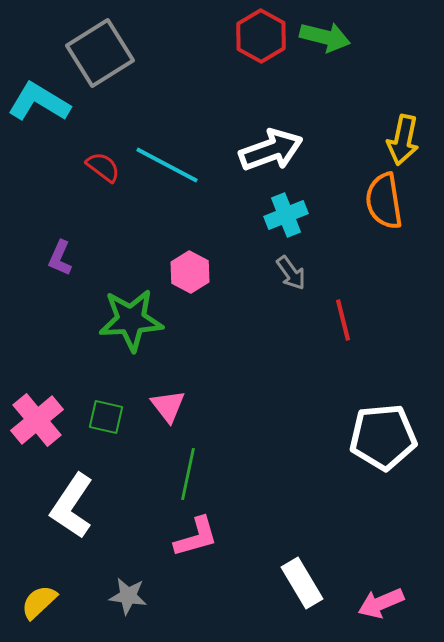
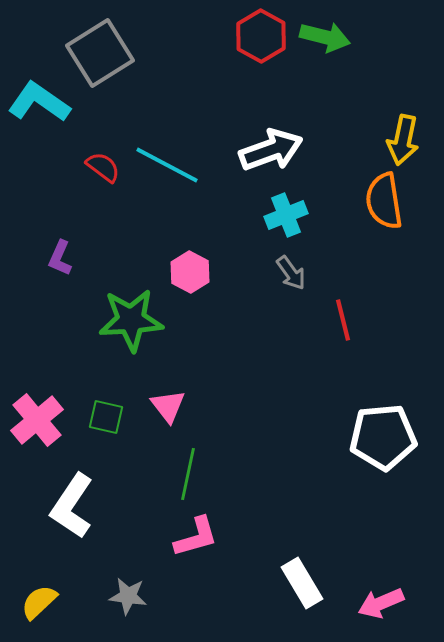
cyan L-shape: rotated 4 degrees clockwise
